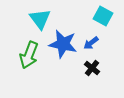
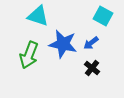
cyan triangle: moved 2 px left, 3 px up; rotated 35 degrees counterclockwise
